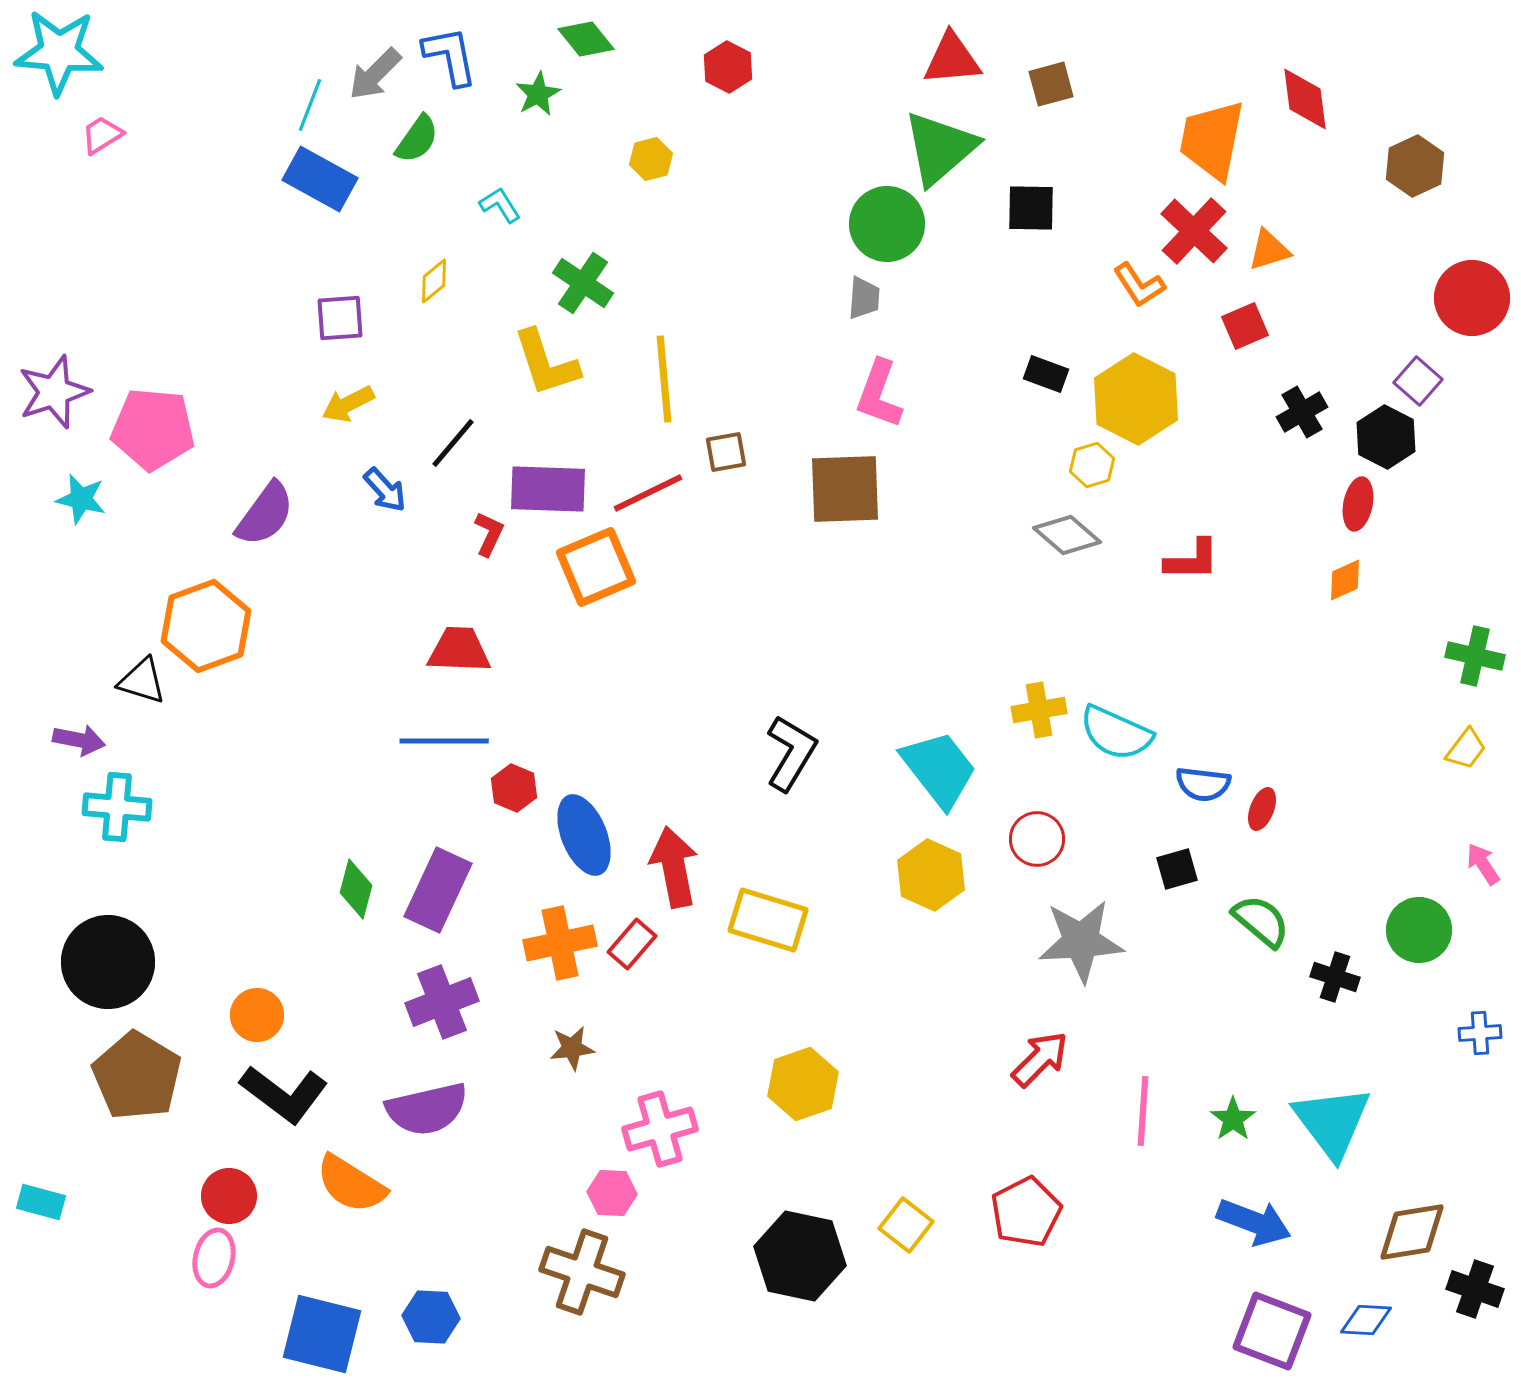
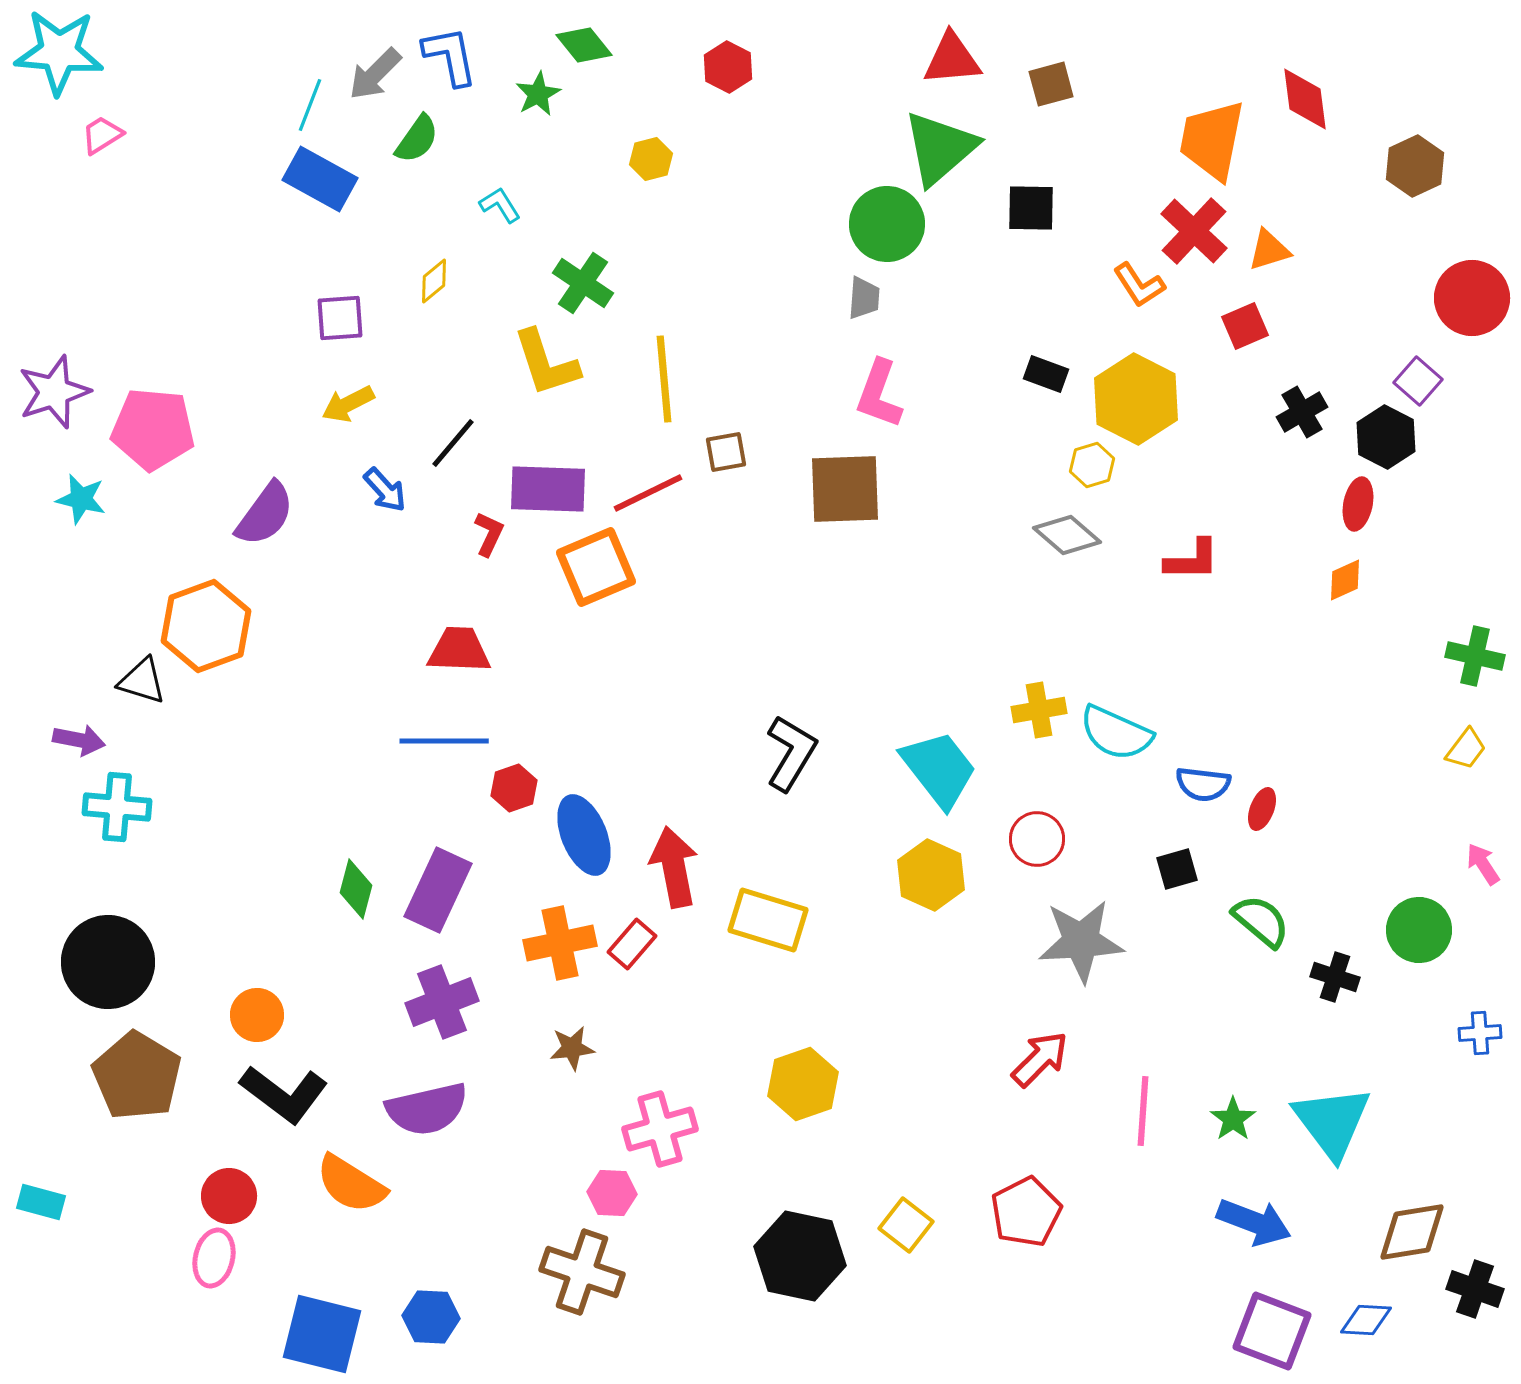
green diamond at (586, 39): moved 2 px left, 6 px down
red hexagon at (514, 788): rotated 18 degrees clockwise
